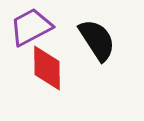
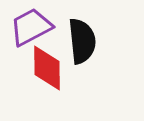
black semicircle: moved 15 px left, 1 px down; rotated 27 degrees clockwise
